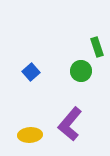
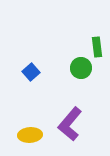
green rectangle: rotated 12 degrees clockwise
green circle: moved 3 px up
